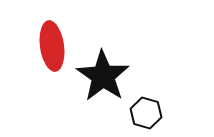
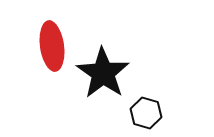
black star: moved 3 px up
